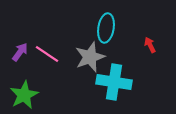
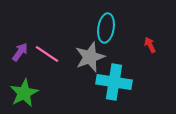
green star: moved 2 px up
